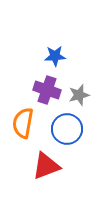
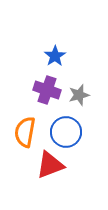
blue star: rotated 30 degrees counterclockwise
orange semicircle: moved 2 px right, 9 px down
blue circle: moved 1 px left, 3 px down
red triangle: moved 4 px right, 1 px up
